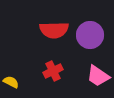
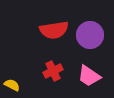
red semicircle: rotated 8 degrees counterclockwise
pink trapezoid: moved 9 px left
yellow semicircle: moved 1 px right, 3 px down
